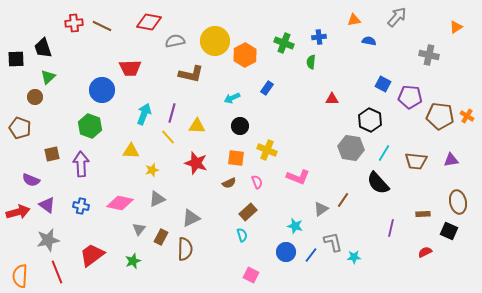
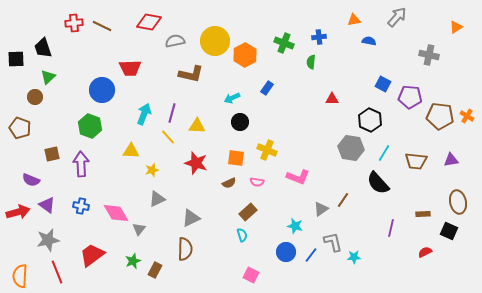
black circle at (240, 126): moved 4 px up
pink semicircle at (257, 182): rotated 120 degrees clockwise
pink diamond at (120, 203): moved 4 px left, 10 px down; rotated 48 degrees clockwise
brown rectangle at (161, 237): moved 6 px left, 33 px down
